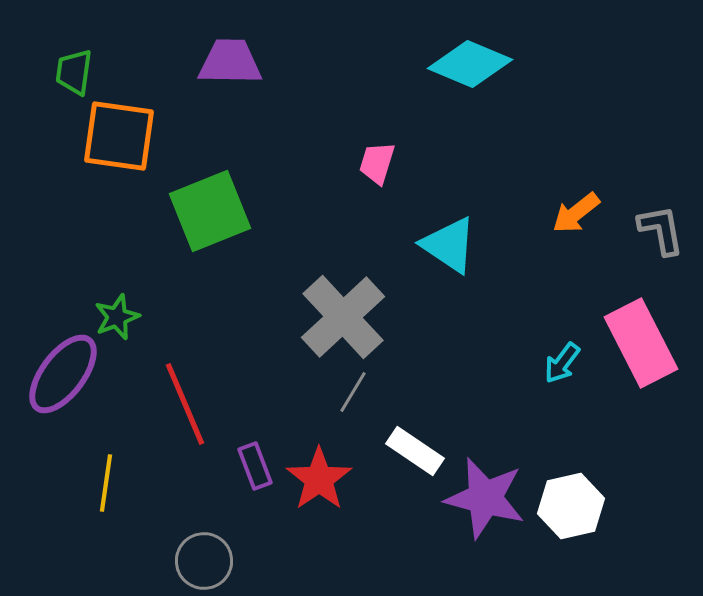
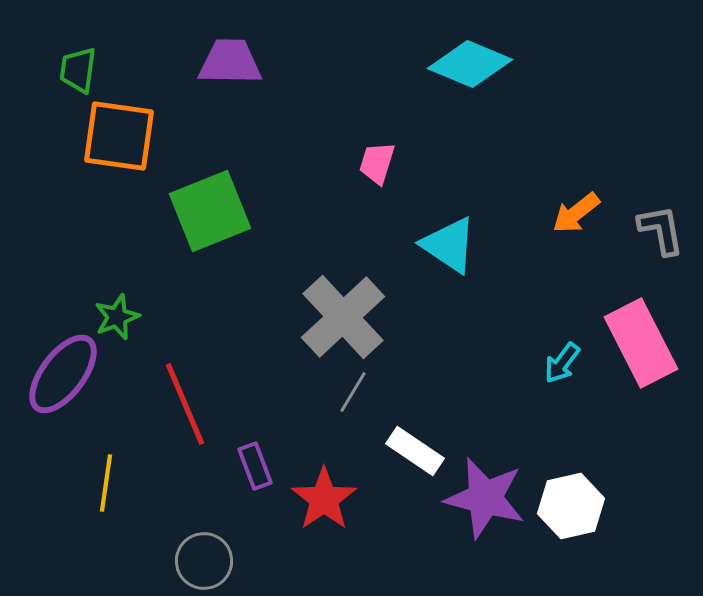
green trapezoid: moved 4 px right, 2 px up
red star: moved 5 px right, 20 px down
